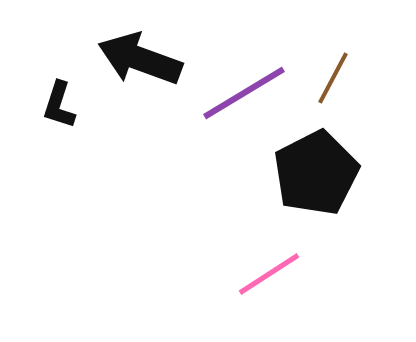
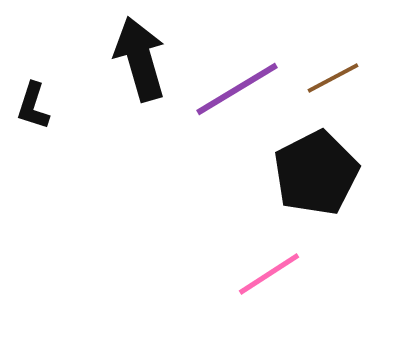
black arrow: rotated 54 degrees clockwise
brown line: rotated 34 degrees clockwise
purple line: moved 7 px left, 4 px up
black L-shape: moved 26 px left, 1 px down
